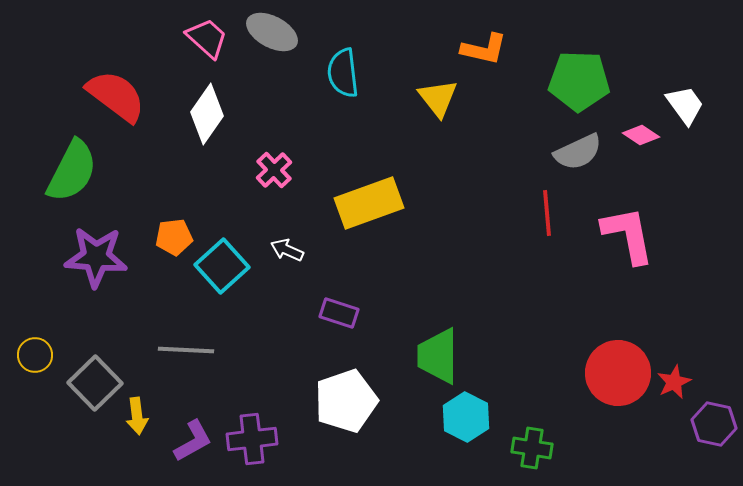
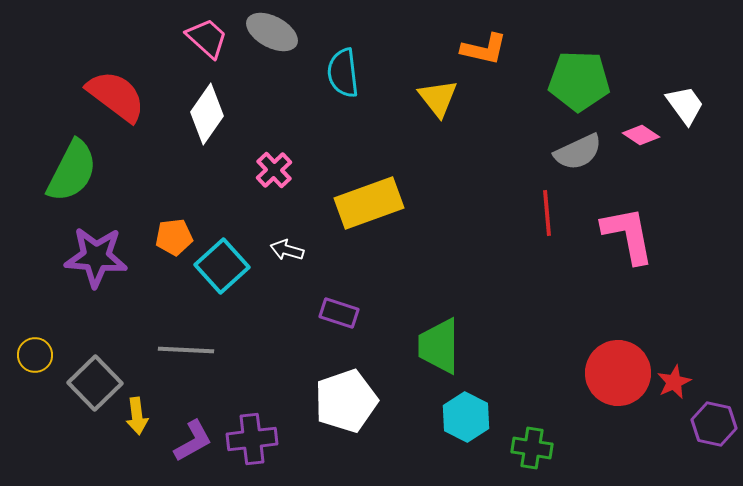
white arrow: rotated 8 degrees counterclockwise
green trapezoid: moved 1 px right, 10 px up
